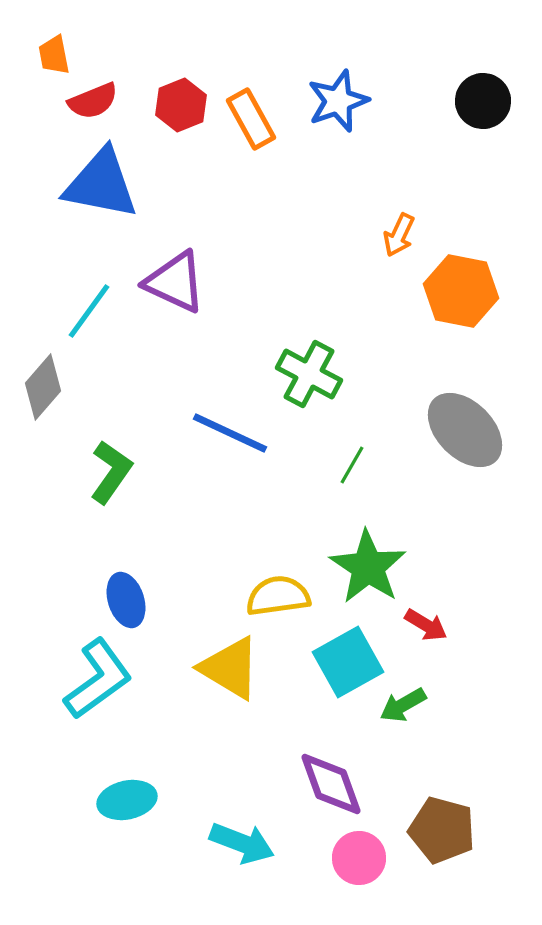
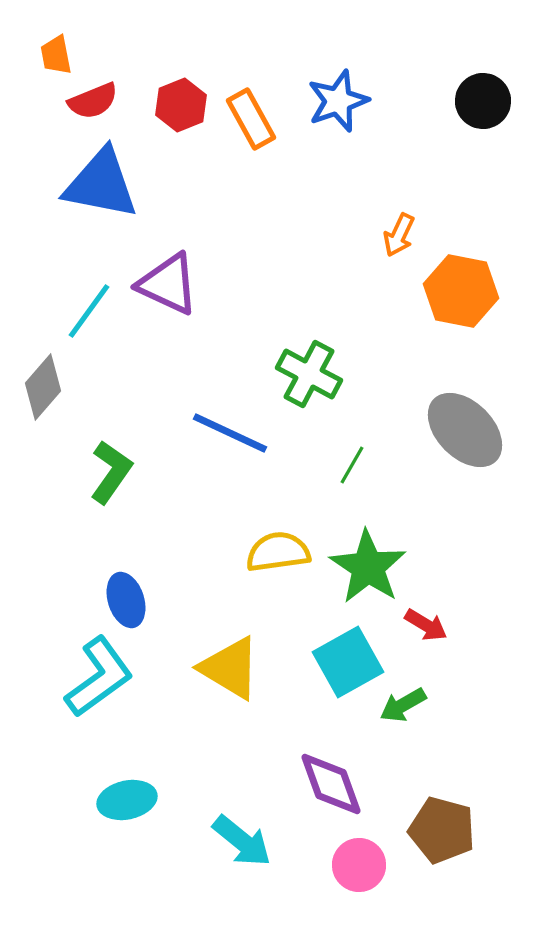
orange trapezoid: moved 2 px right
purple triangle: moved 7 px left, 2 px down
yellow semicircle: moved 44 px up
cyan L-shape: moved 1 px right, 2 px up
cyan arrow: moved 2 px up; rotated 18 degrees clockwise
pink circle: moved 7 px down
